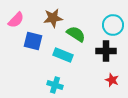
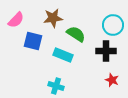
cyan cross: moved 1 px right, 1 px down
